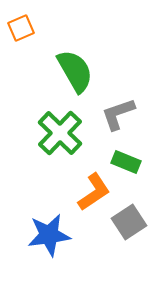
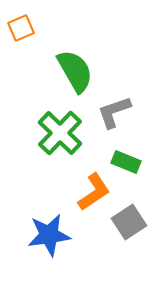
gray L-shape: moved 4 px left, 2 px up
